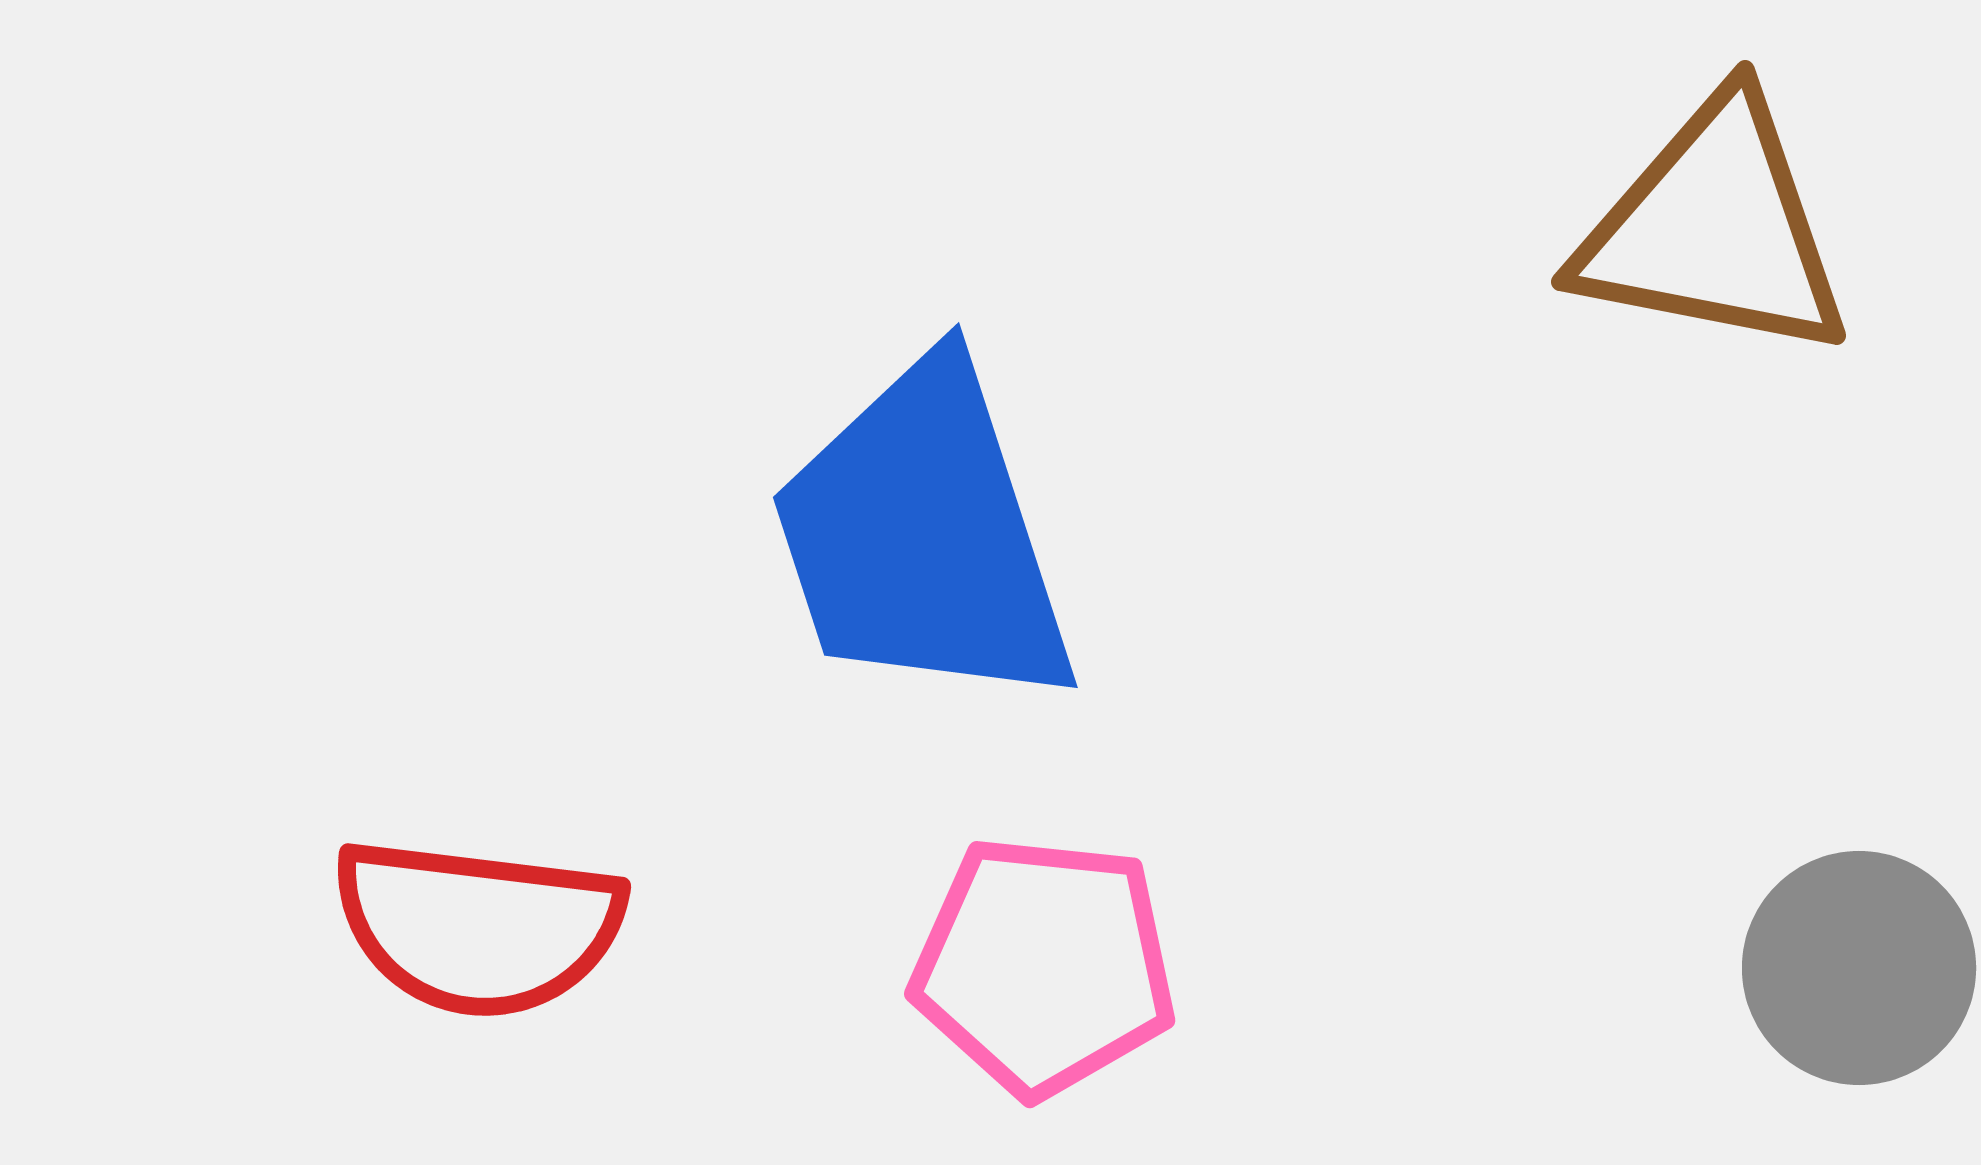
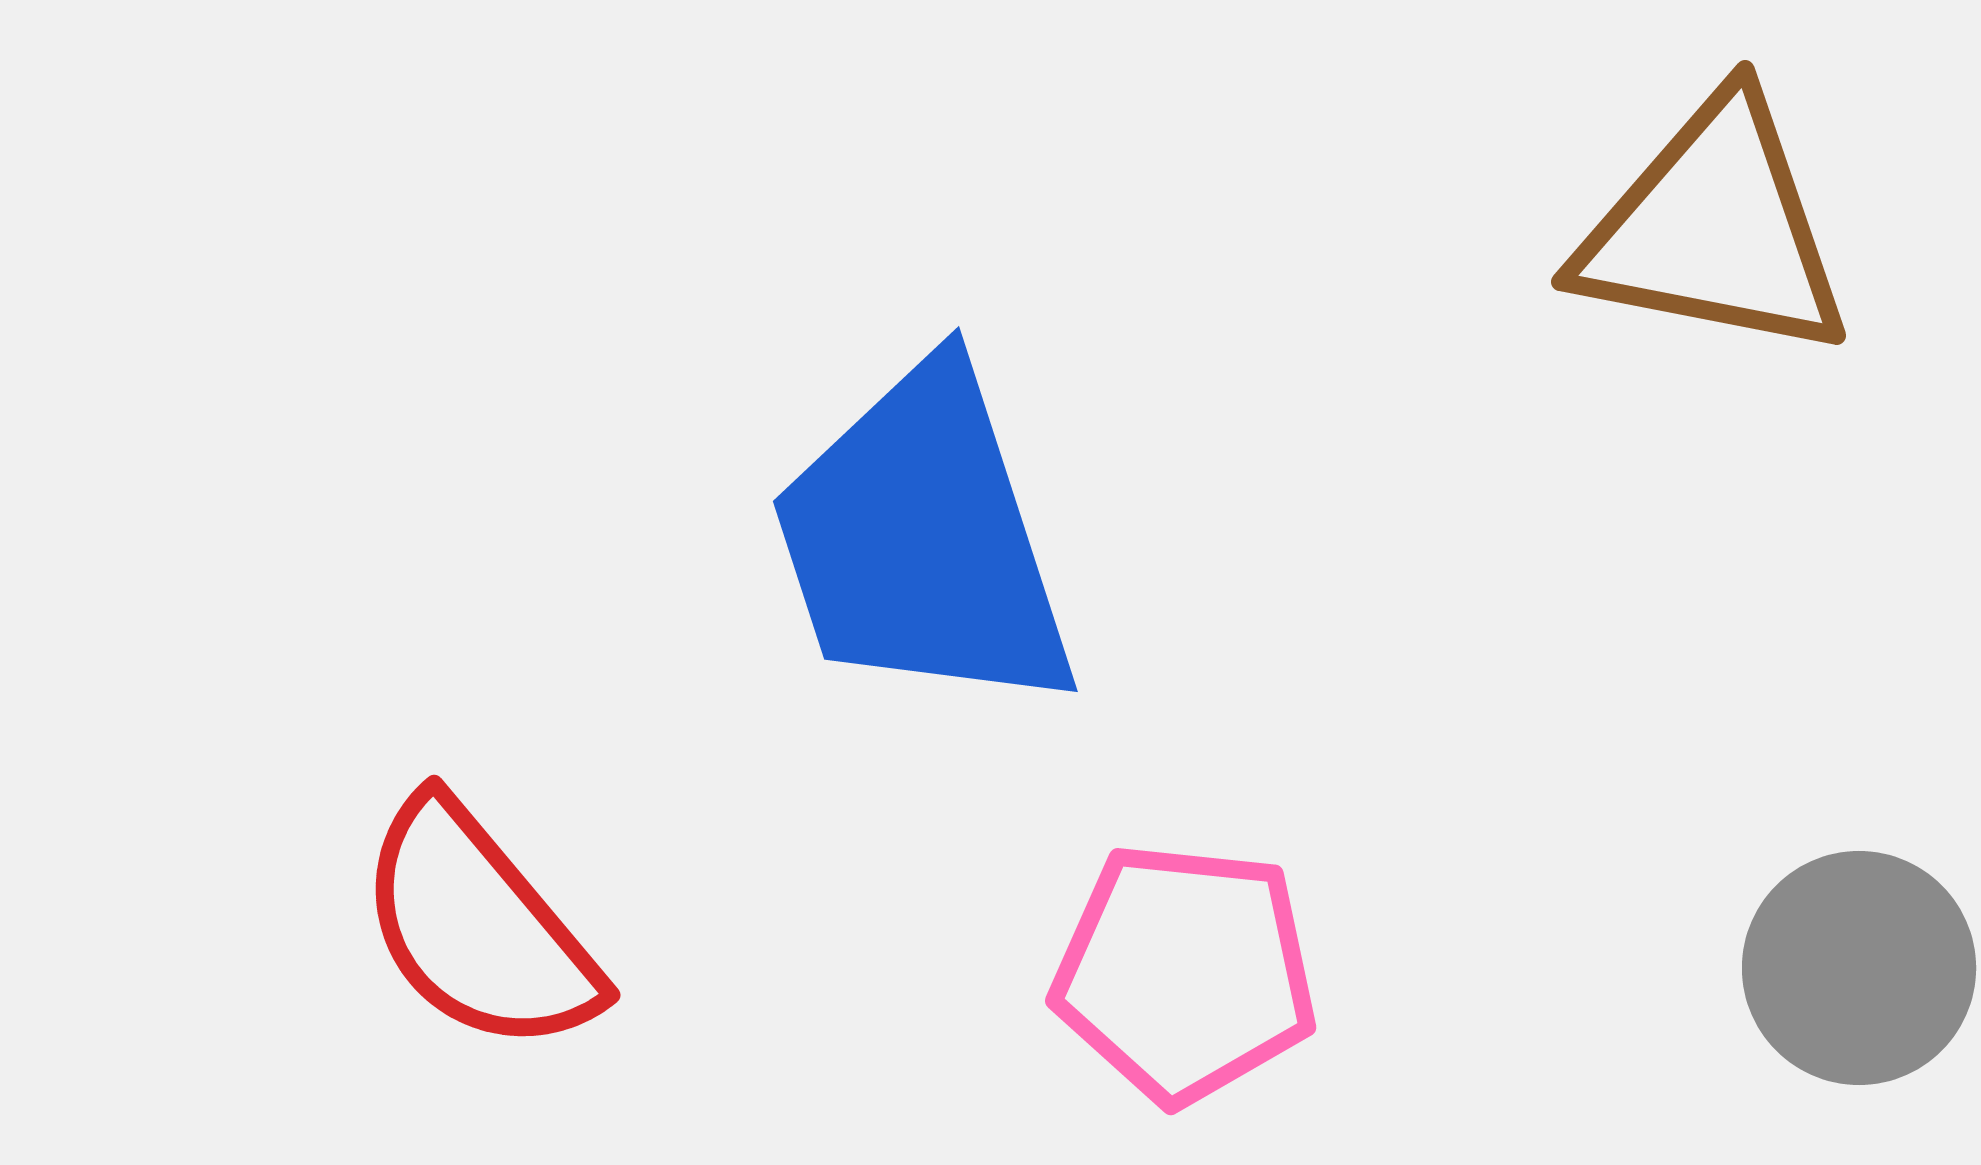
blue trapezoid: moved 4 px down
red semicircle: rotated 43 degrees clockwise
pink pentagon: moved 141 px right, 7 px down
